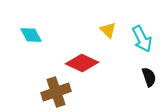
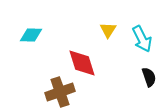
yellow triangle: rotated 18 degrees clockwise
cyan diamond: rotated 60 degrees counterclockwise
red diamond: rotated 48 degrees clockwise
brown cross: moved 4 px right
